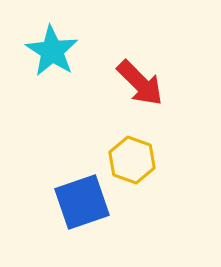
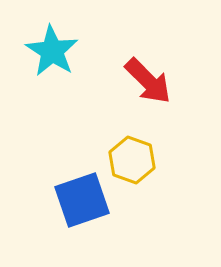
red arrow: moved 8 px right, 2 px up
blue square: moved 2 px up
